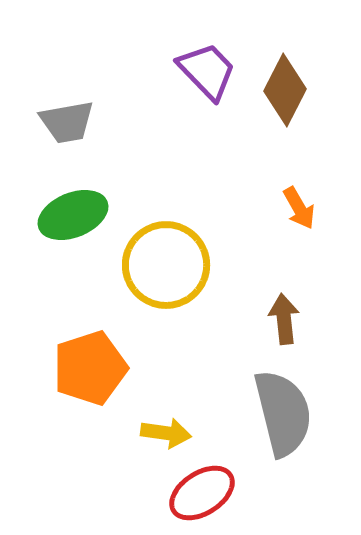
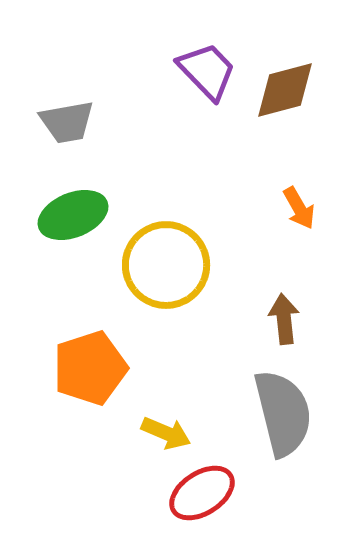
brown diamond: rotated 48 degrees clockwise
yellow arrow: rotated 15 degrees clockwise
